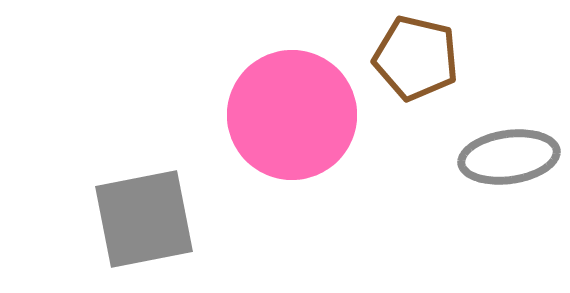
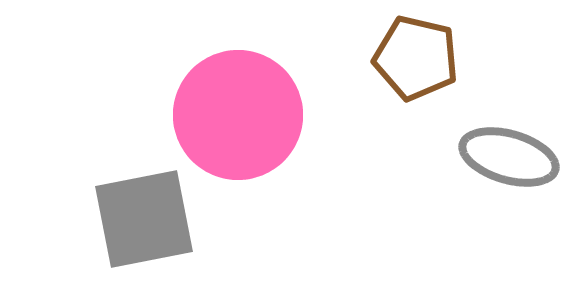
pink circle: moved 54 px left
gray ellipse: rotated 24 degrees clockwise
